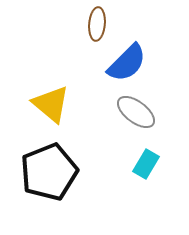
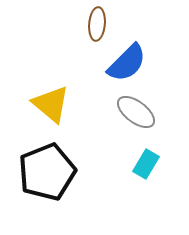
black pentagon: moved 2 px left
